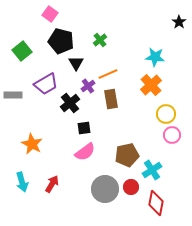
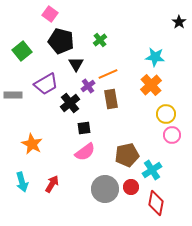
black triangle: moved 1 px down
